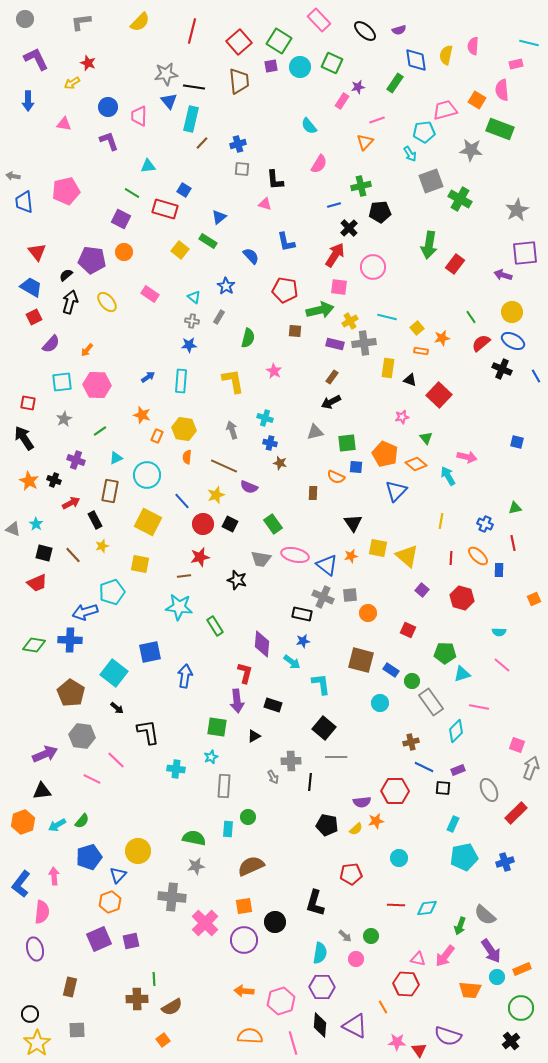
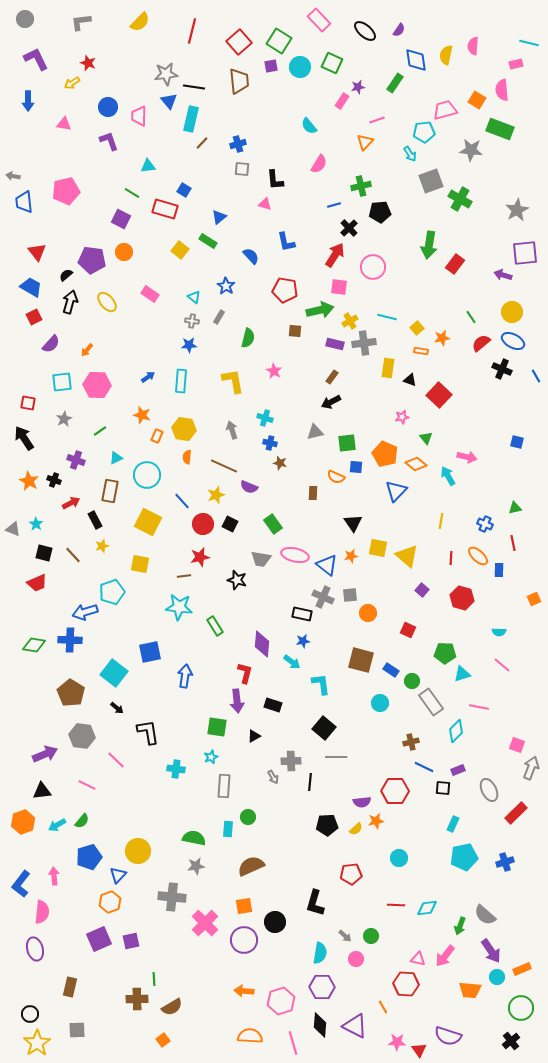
purple semicircle at (399, 30): rotated 40 degrees counterclockwise
pink line at (92, 779): moved 5 px left, 6 px down
black pentagon at (327, 825): rotated 15 degrees counterclockwise
